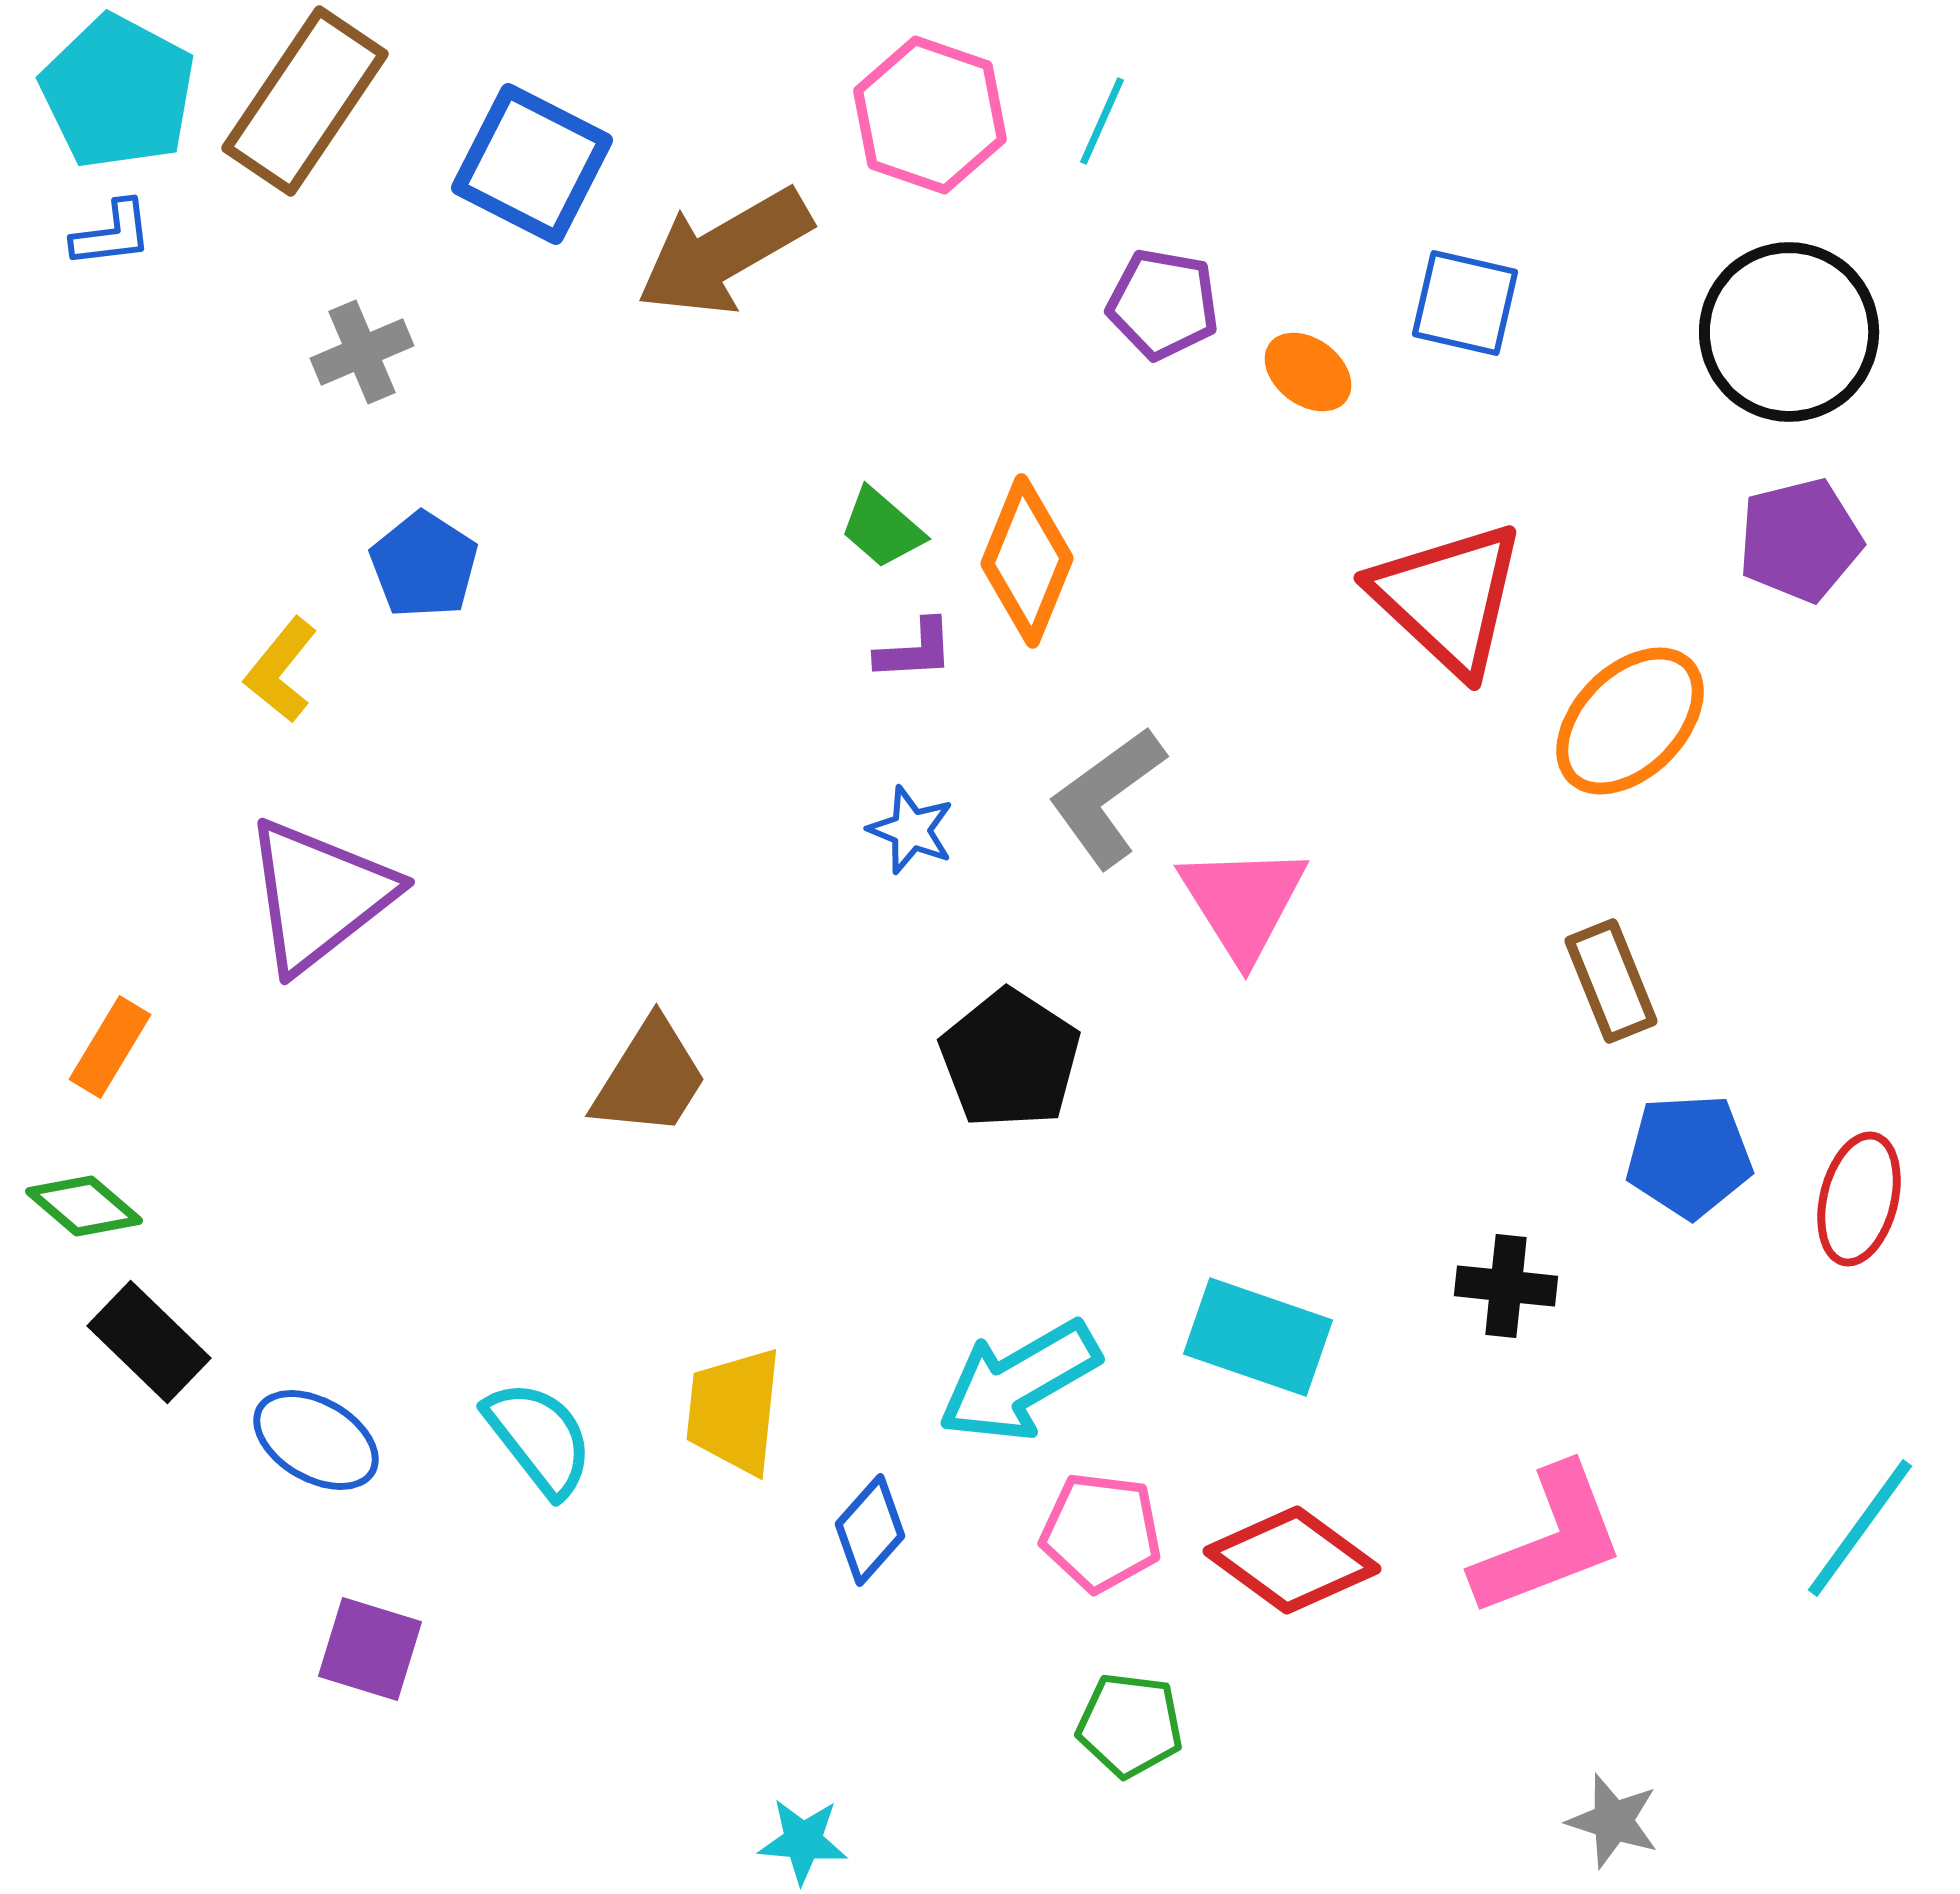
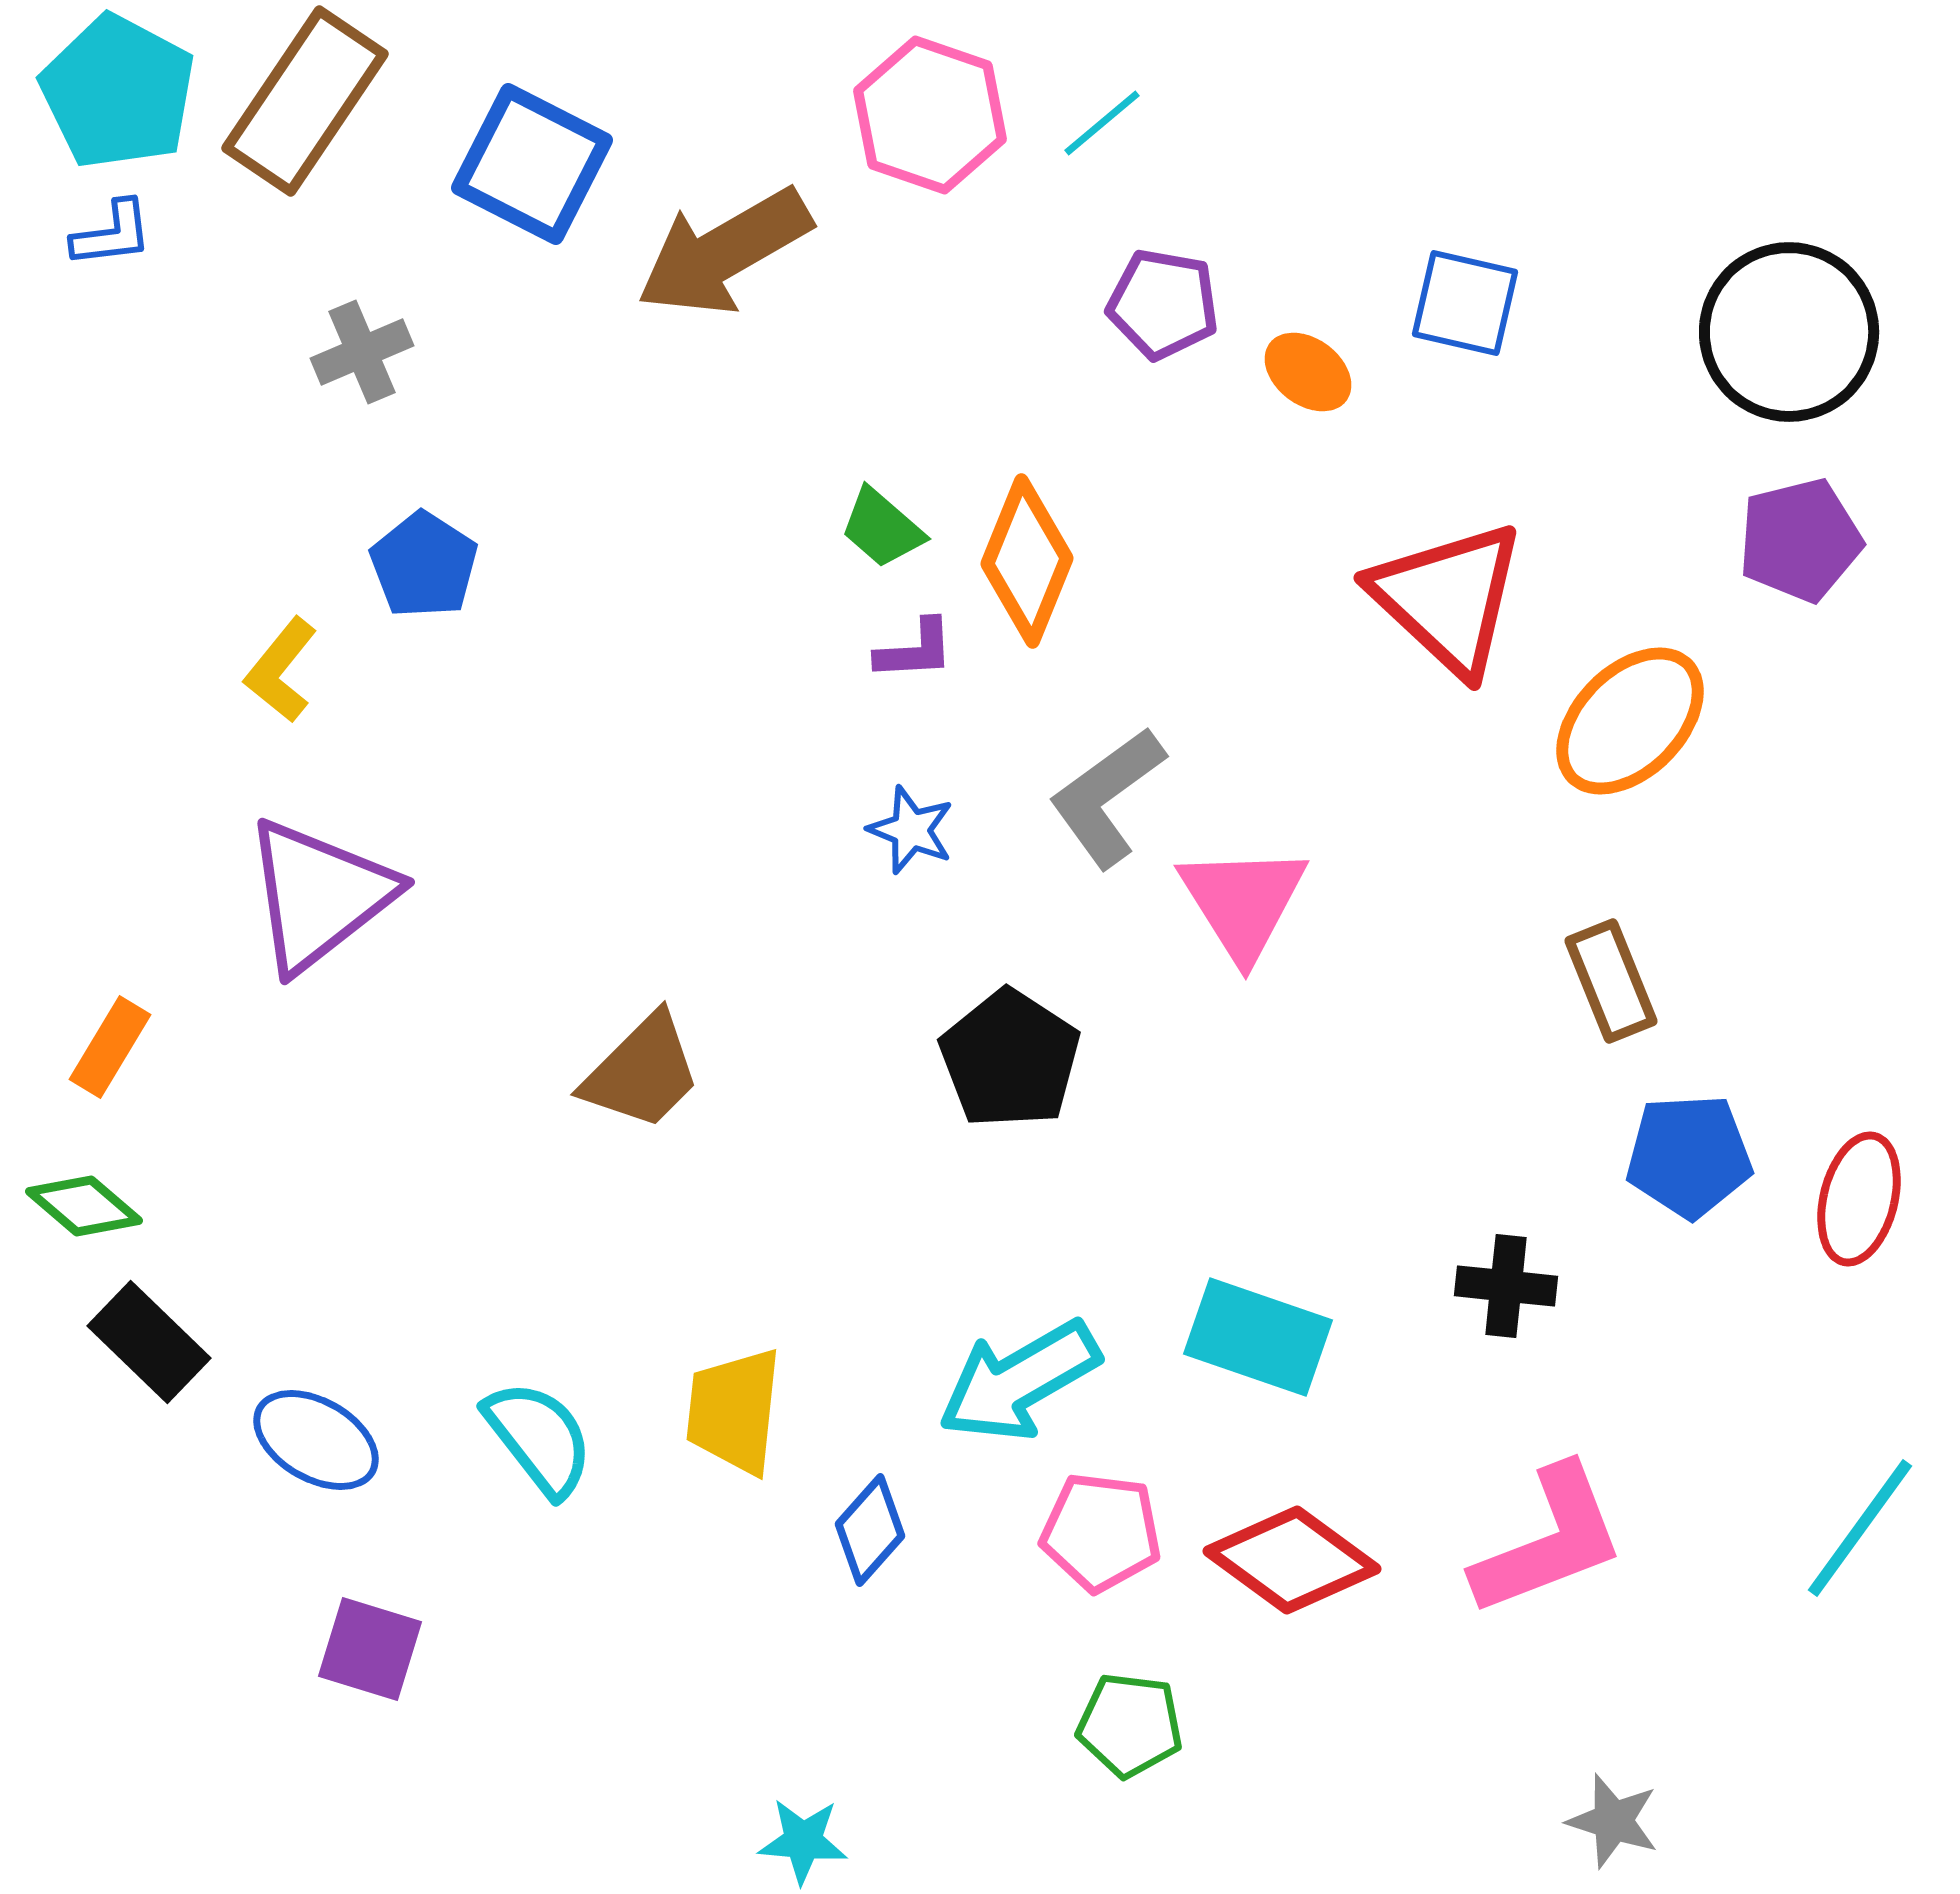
cyan line at (1102, 121): moved 2 px down; rotated 26 degrees clockwise
brown trapezoid at (650, 1078): moved 8 px left, 6 px up; rotated 13 degrees clockwise
